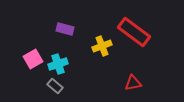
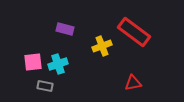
pink square: moved 3 px down; rotated 24 degrees clockwise
gray rectangle: moved 10 px left; rotated 28 degrees counterclockwise
